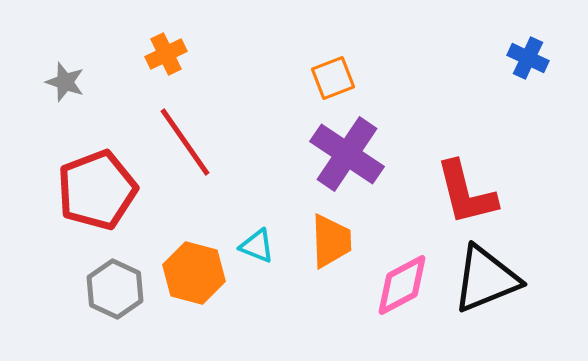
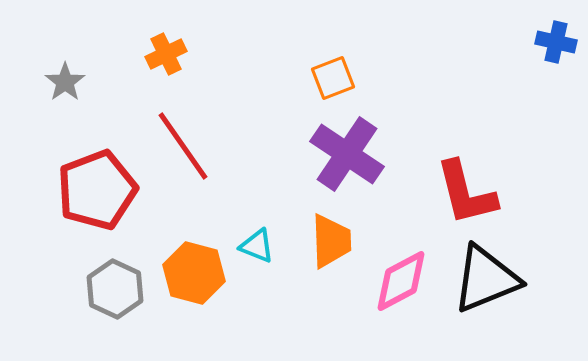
blue cross: moved 28 px right, 16 px up; rotated 12 degrees counterclockwise
gray star: rotated 18 degrees clockwise
red line: moved 2 px left, 4 px down
pink diamond: moved 1 px left, 4 px up
